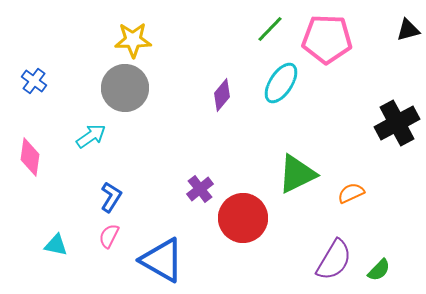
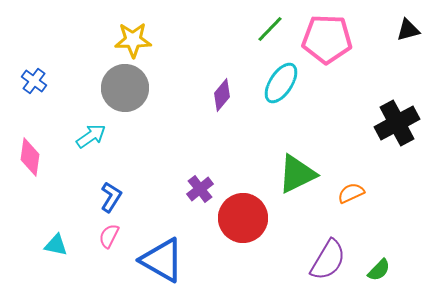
purple semicircle: moved 6 px left
